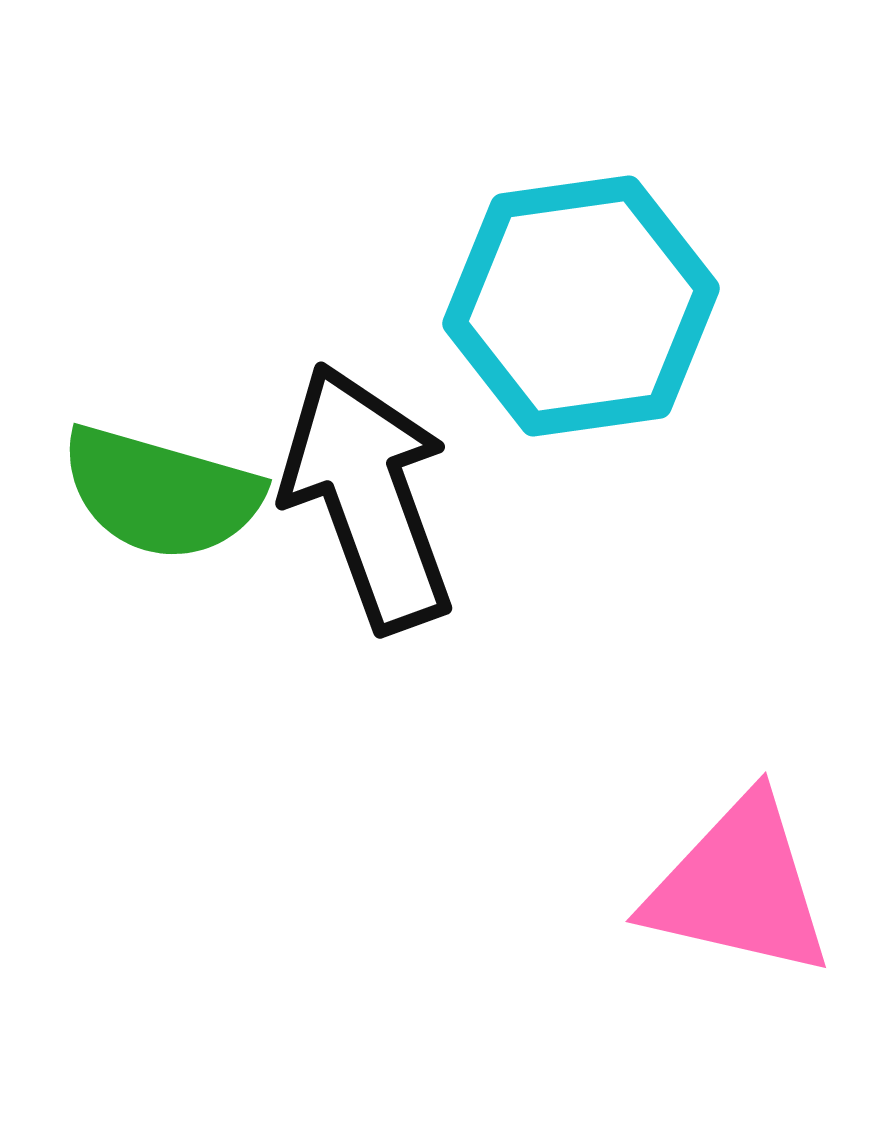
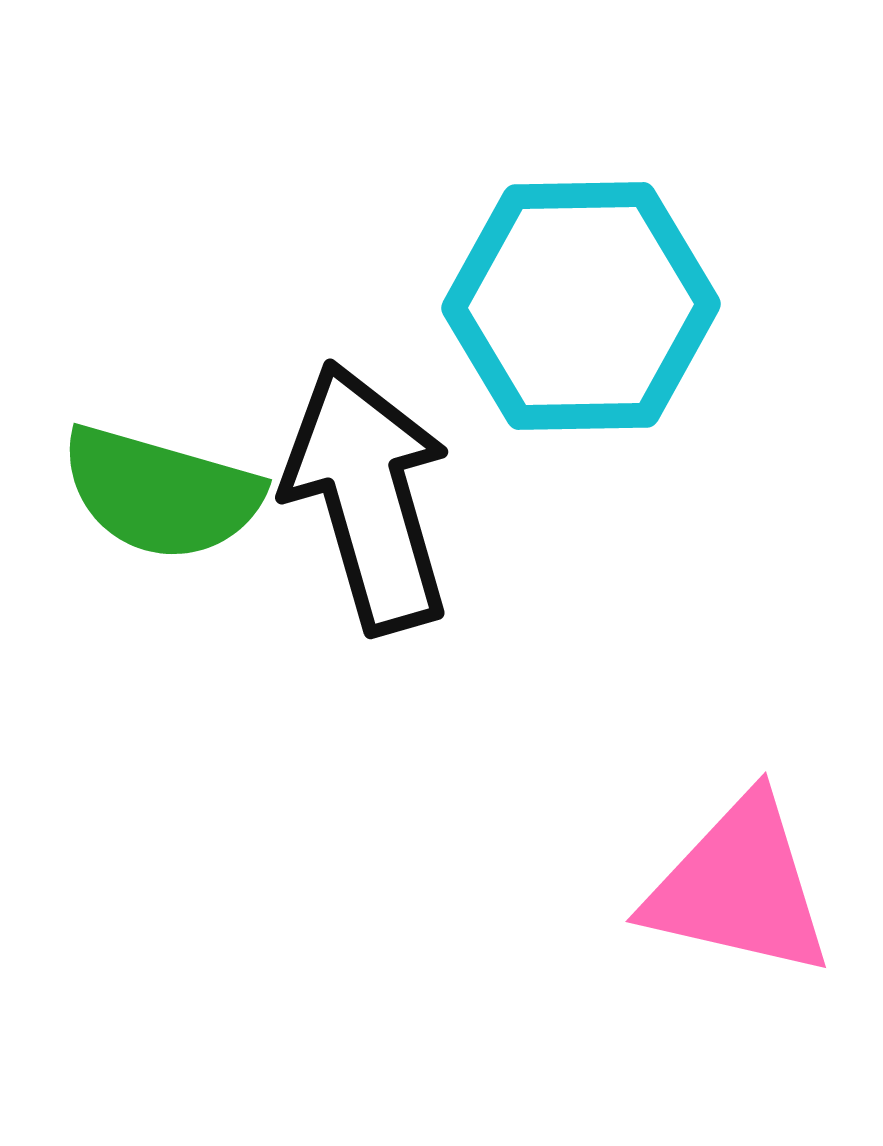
cyan hexagon: rotated 7 degrees clockwise
black arrow: rotated 4 degrees clockwise
